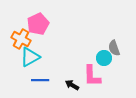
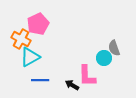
pink L-shape: moved 5 px left
